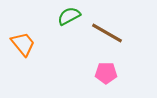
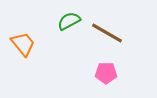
green semicircle: moved 5 px down
